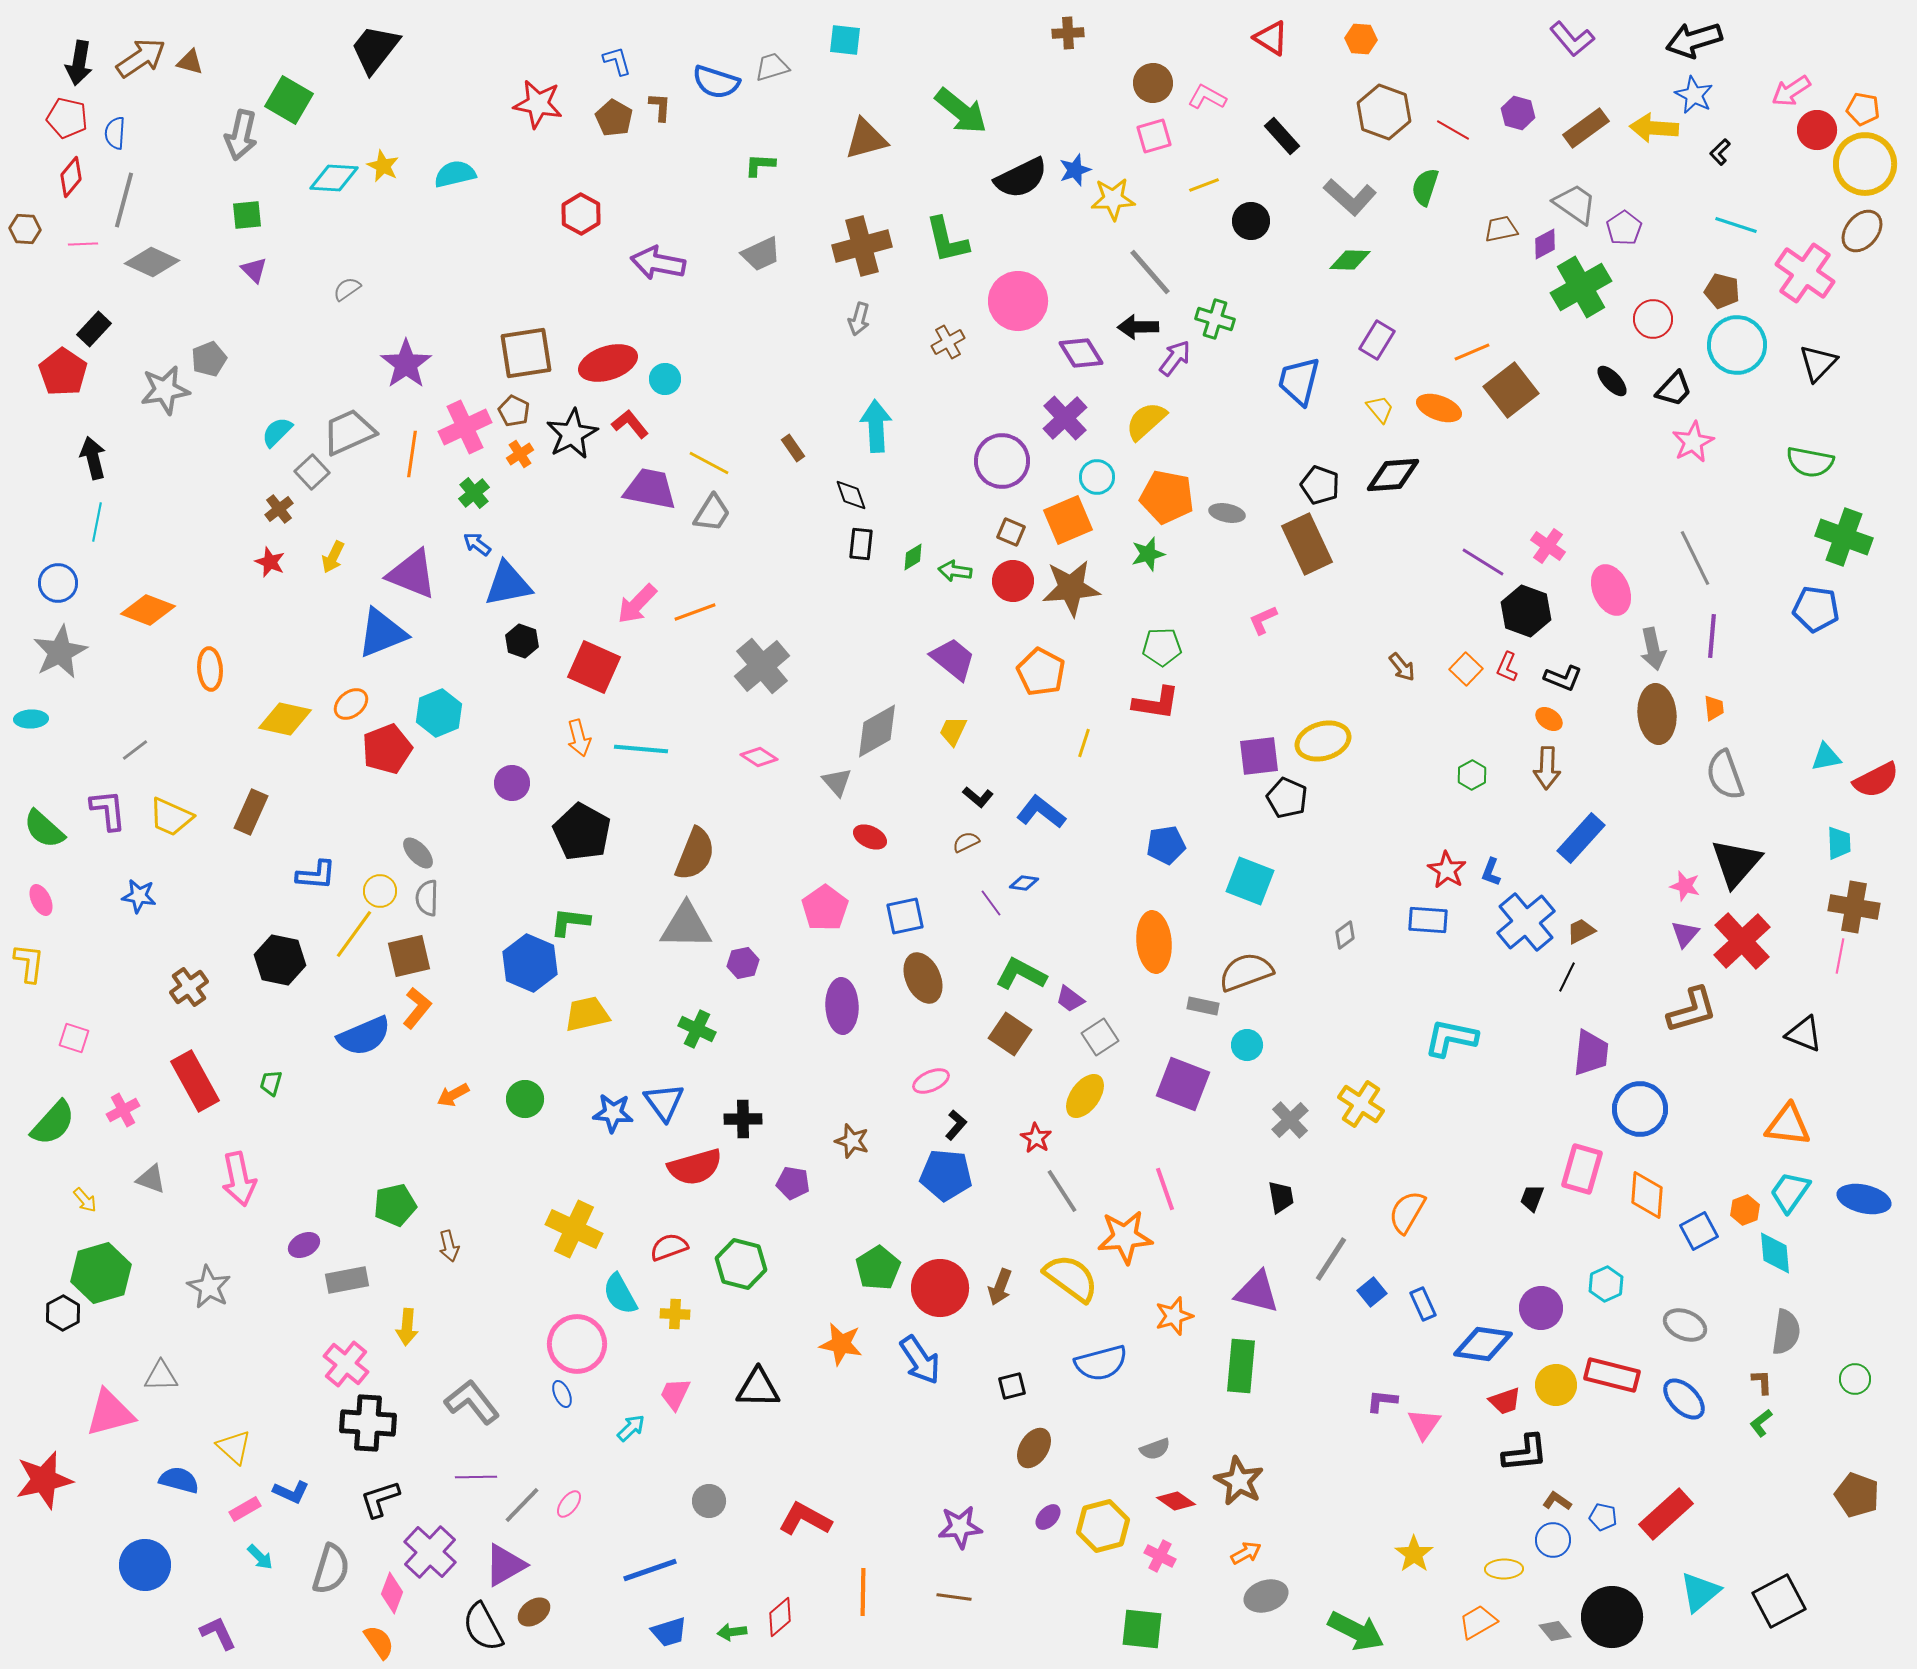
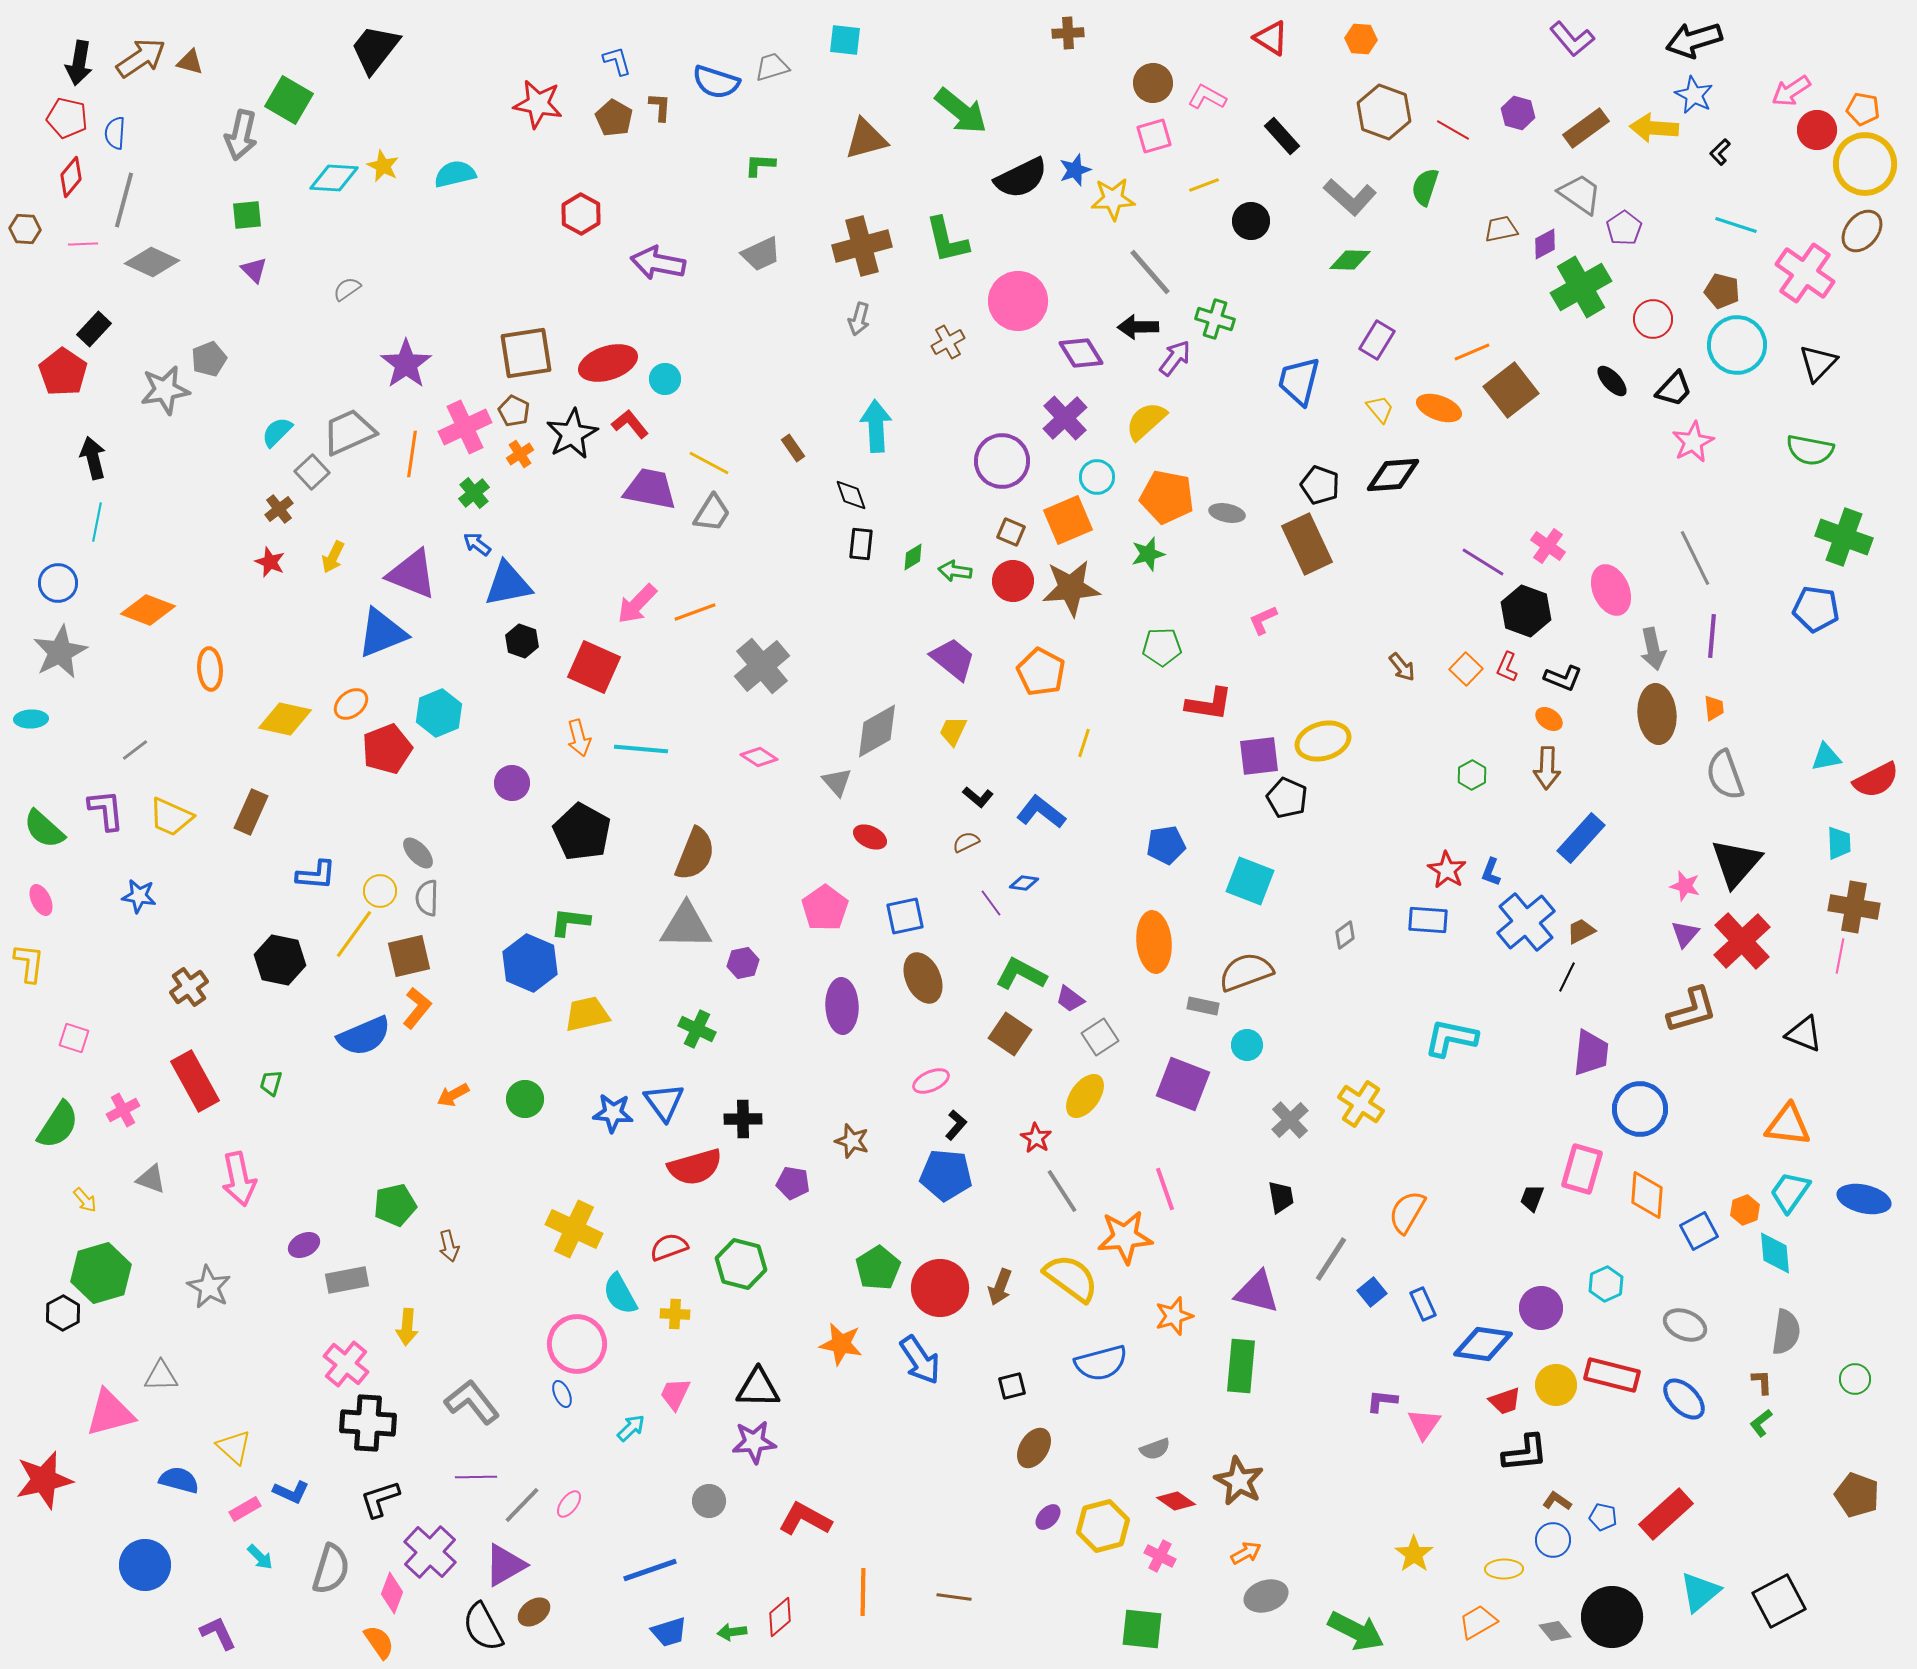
gray trapezoid at (1575, 204): moved 5 px right, 10 px up
green semicircle at (1810, 462): moved 12 px up
red L-shape at (1156, 703): moved 53 px right, 1 px down
purple L-shape at (108, 810): moved 2 px left
green semicircle at (53, 1123): moved 5 px right, 2 px down; rotated 9 degrees counterclockwise
purple star at (960, 1527): moved 206 px left, 85 px up
